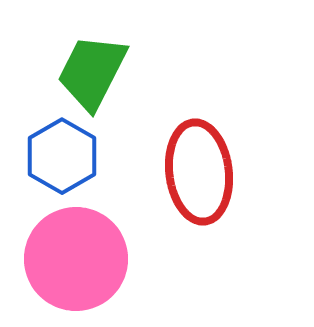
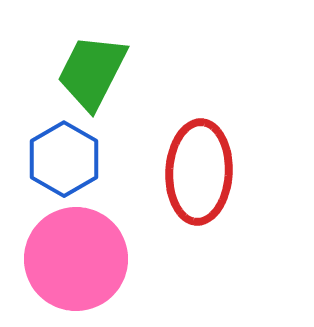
blue hexagon: moved 2 px right, 3 px down
red ellipse: rotated 10 degrees clockwise
